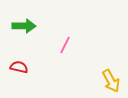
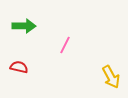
yellow arrow: moved 4 px up
